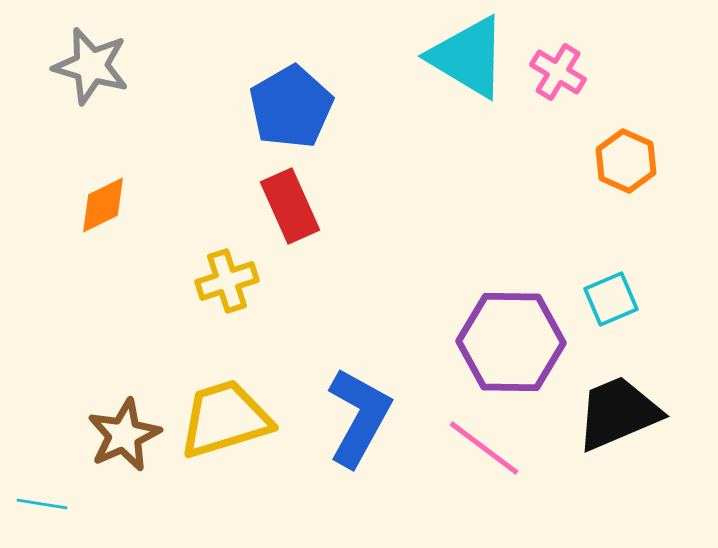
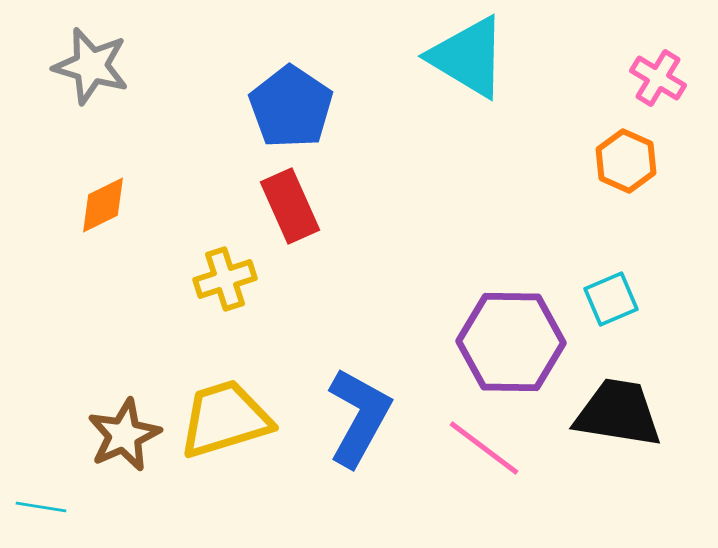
pink cross: moved 100 px right, 6 px down
blue pentagon: rotated 8 degrees counterclockwise
yellow cross: moved 2 px left, 2 px up
black trapezoid: rotated 32 degrees clockwise
cyan line: moved 1 px left, 3 px down
